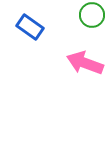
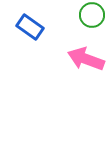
pink arrow: moved 1 px right, 4 px up
